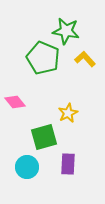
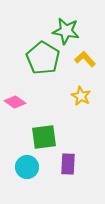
green pentagon: rotated 8 degrees clockwise
pink diamond: rotated 15 degrees counterclockwise
yellow star: moved 13 px right, 17 px up; rotated 18 degrees counterclockwise
green square: rotated 8 degrees clockwise
